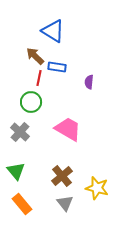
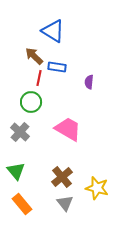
brown arrow: moved 1 px left
brown cross: moved 1 px down
